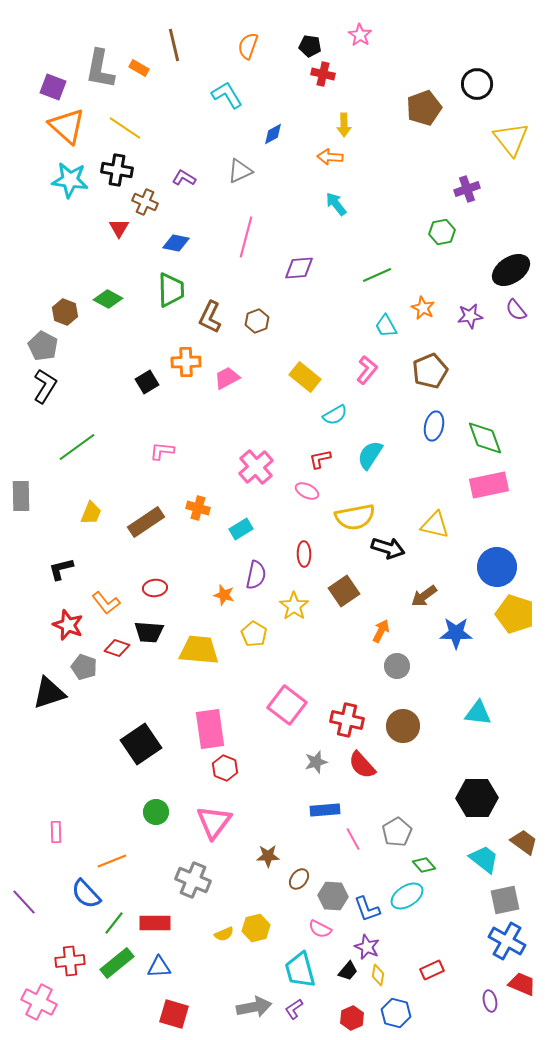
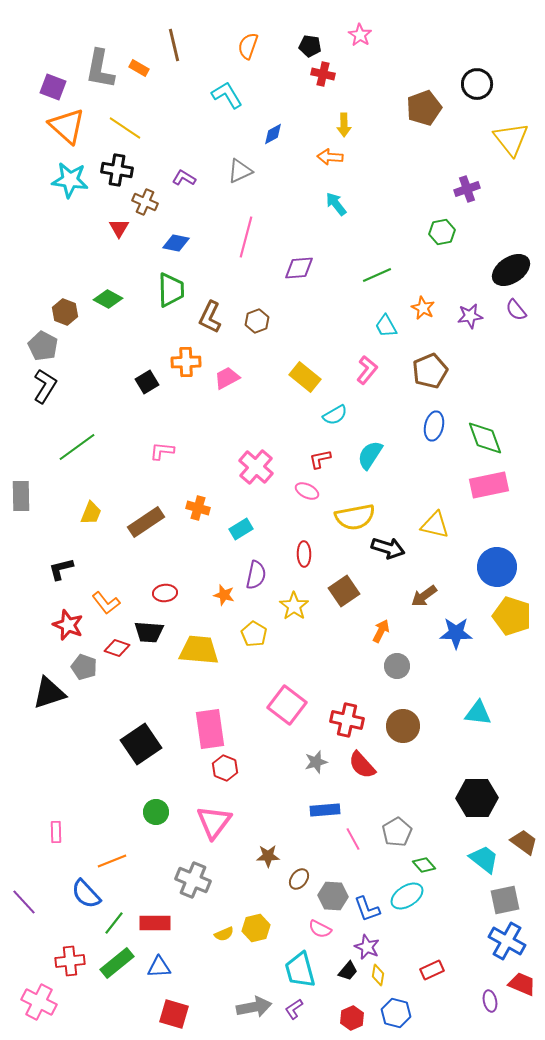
pink cross at (256, 467): rotated 8 degrees counterclockwise
red ellipse at (155, 588): moved 10 px right, 5 px down
yellow pentagon at (515, 614): moved 3 px left, 2 px down
